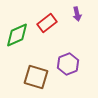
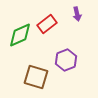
red rectangle: moved 1 px down
green diamond: moved 3 px right
purple hexagon: moved 2 px left, 4 px up
